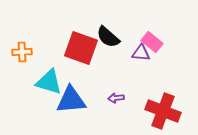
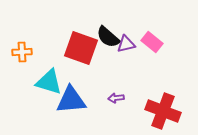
purple triangle: moved 15 px left, 9 px up; rotated 18 degrees counterclockwise
